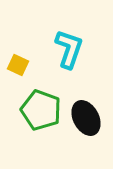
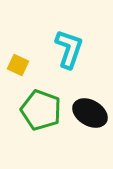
black ellipse: moved 4 px right, 5 px up; rotated 32 degrees counterclockwise
